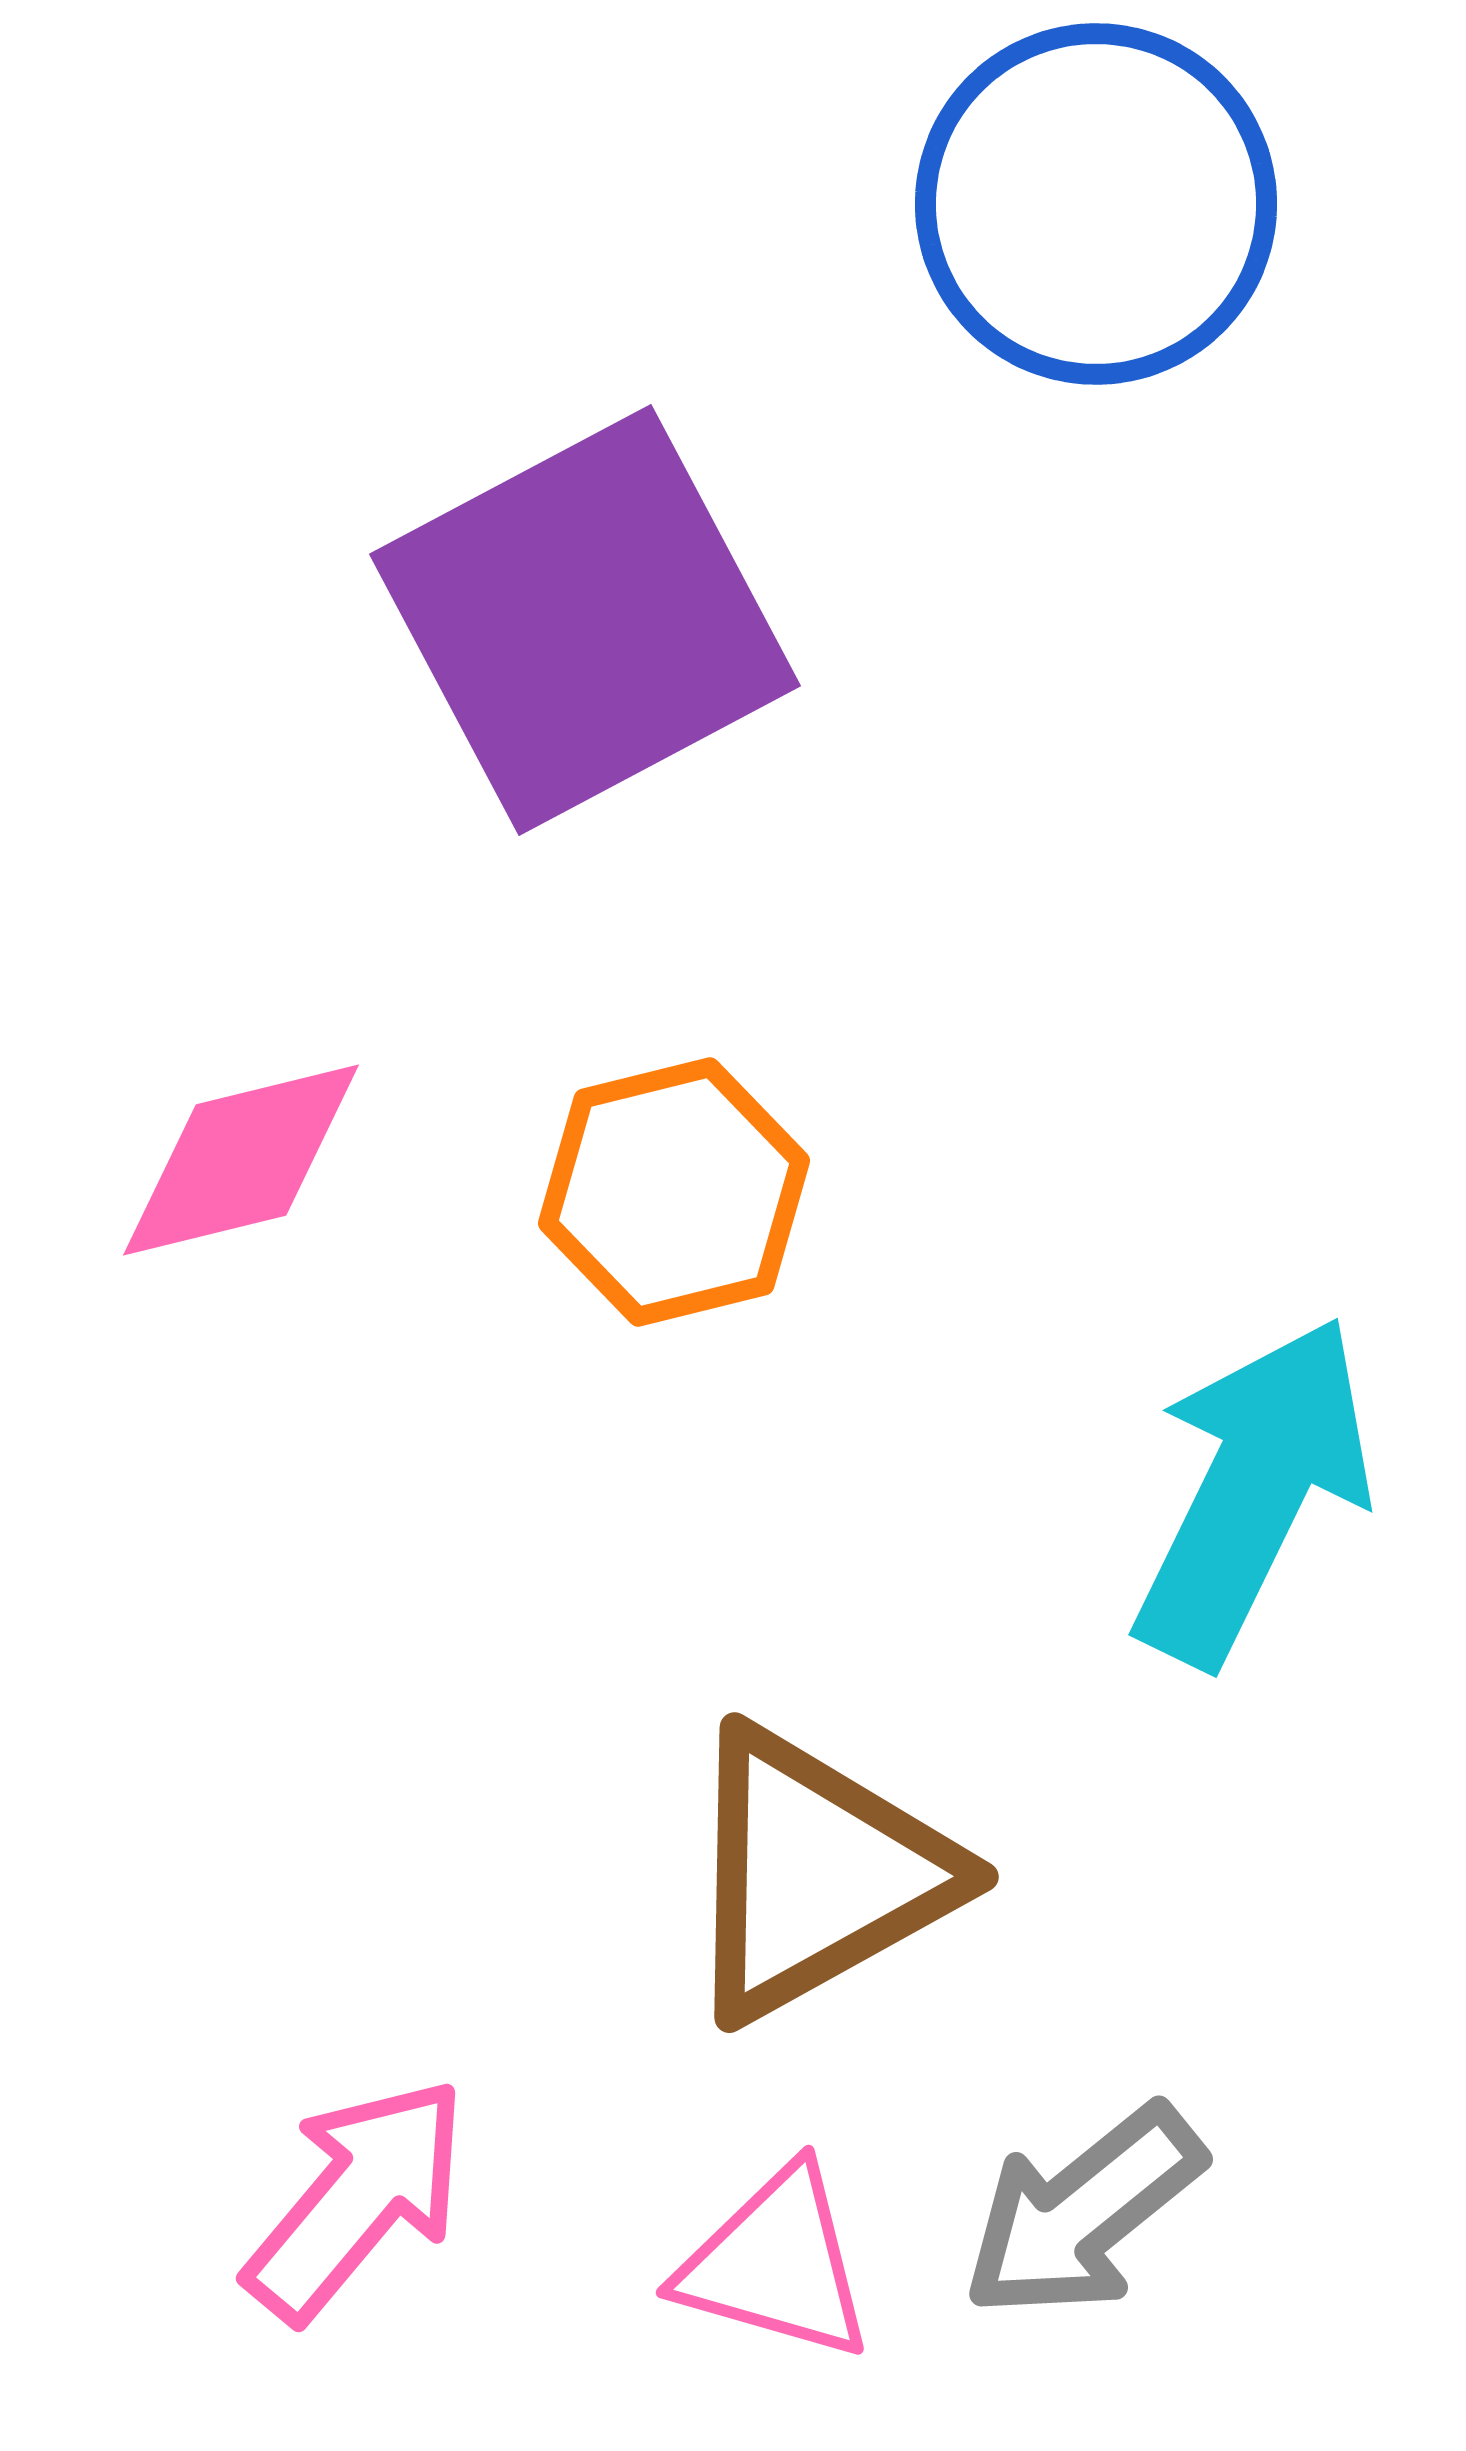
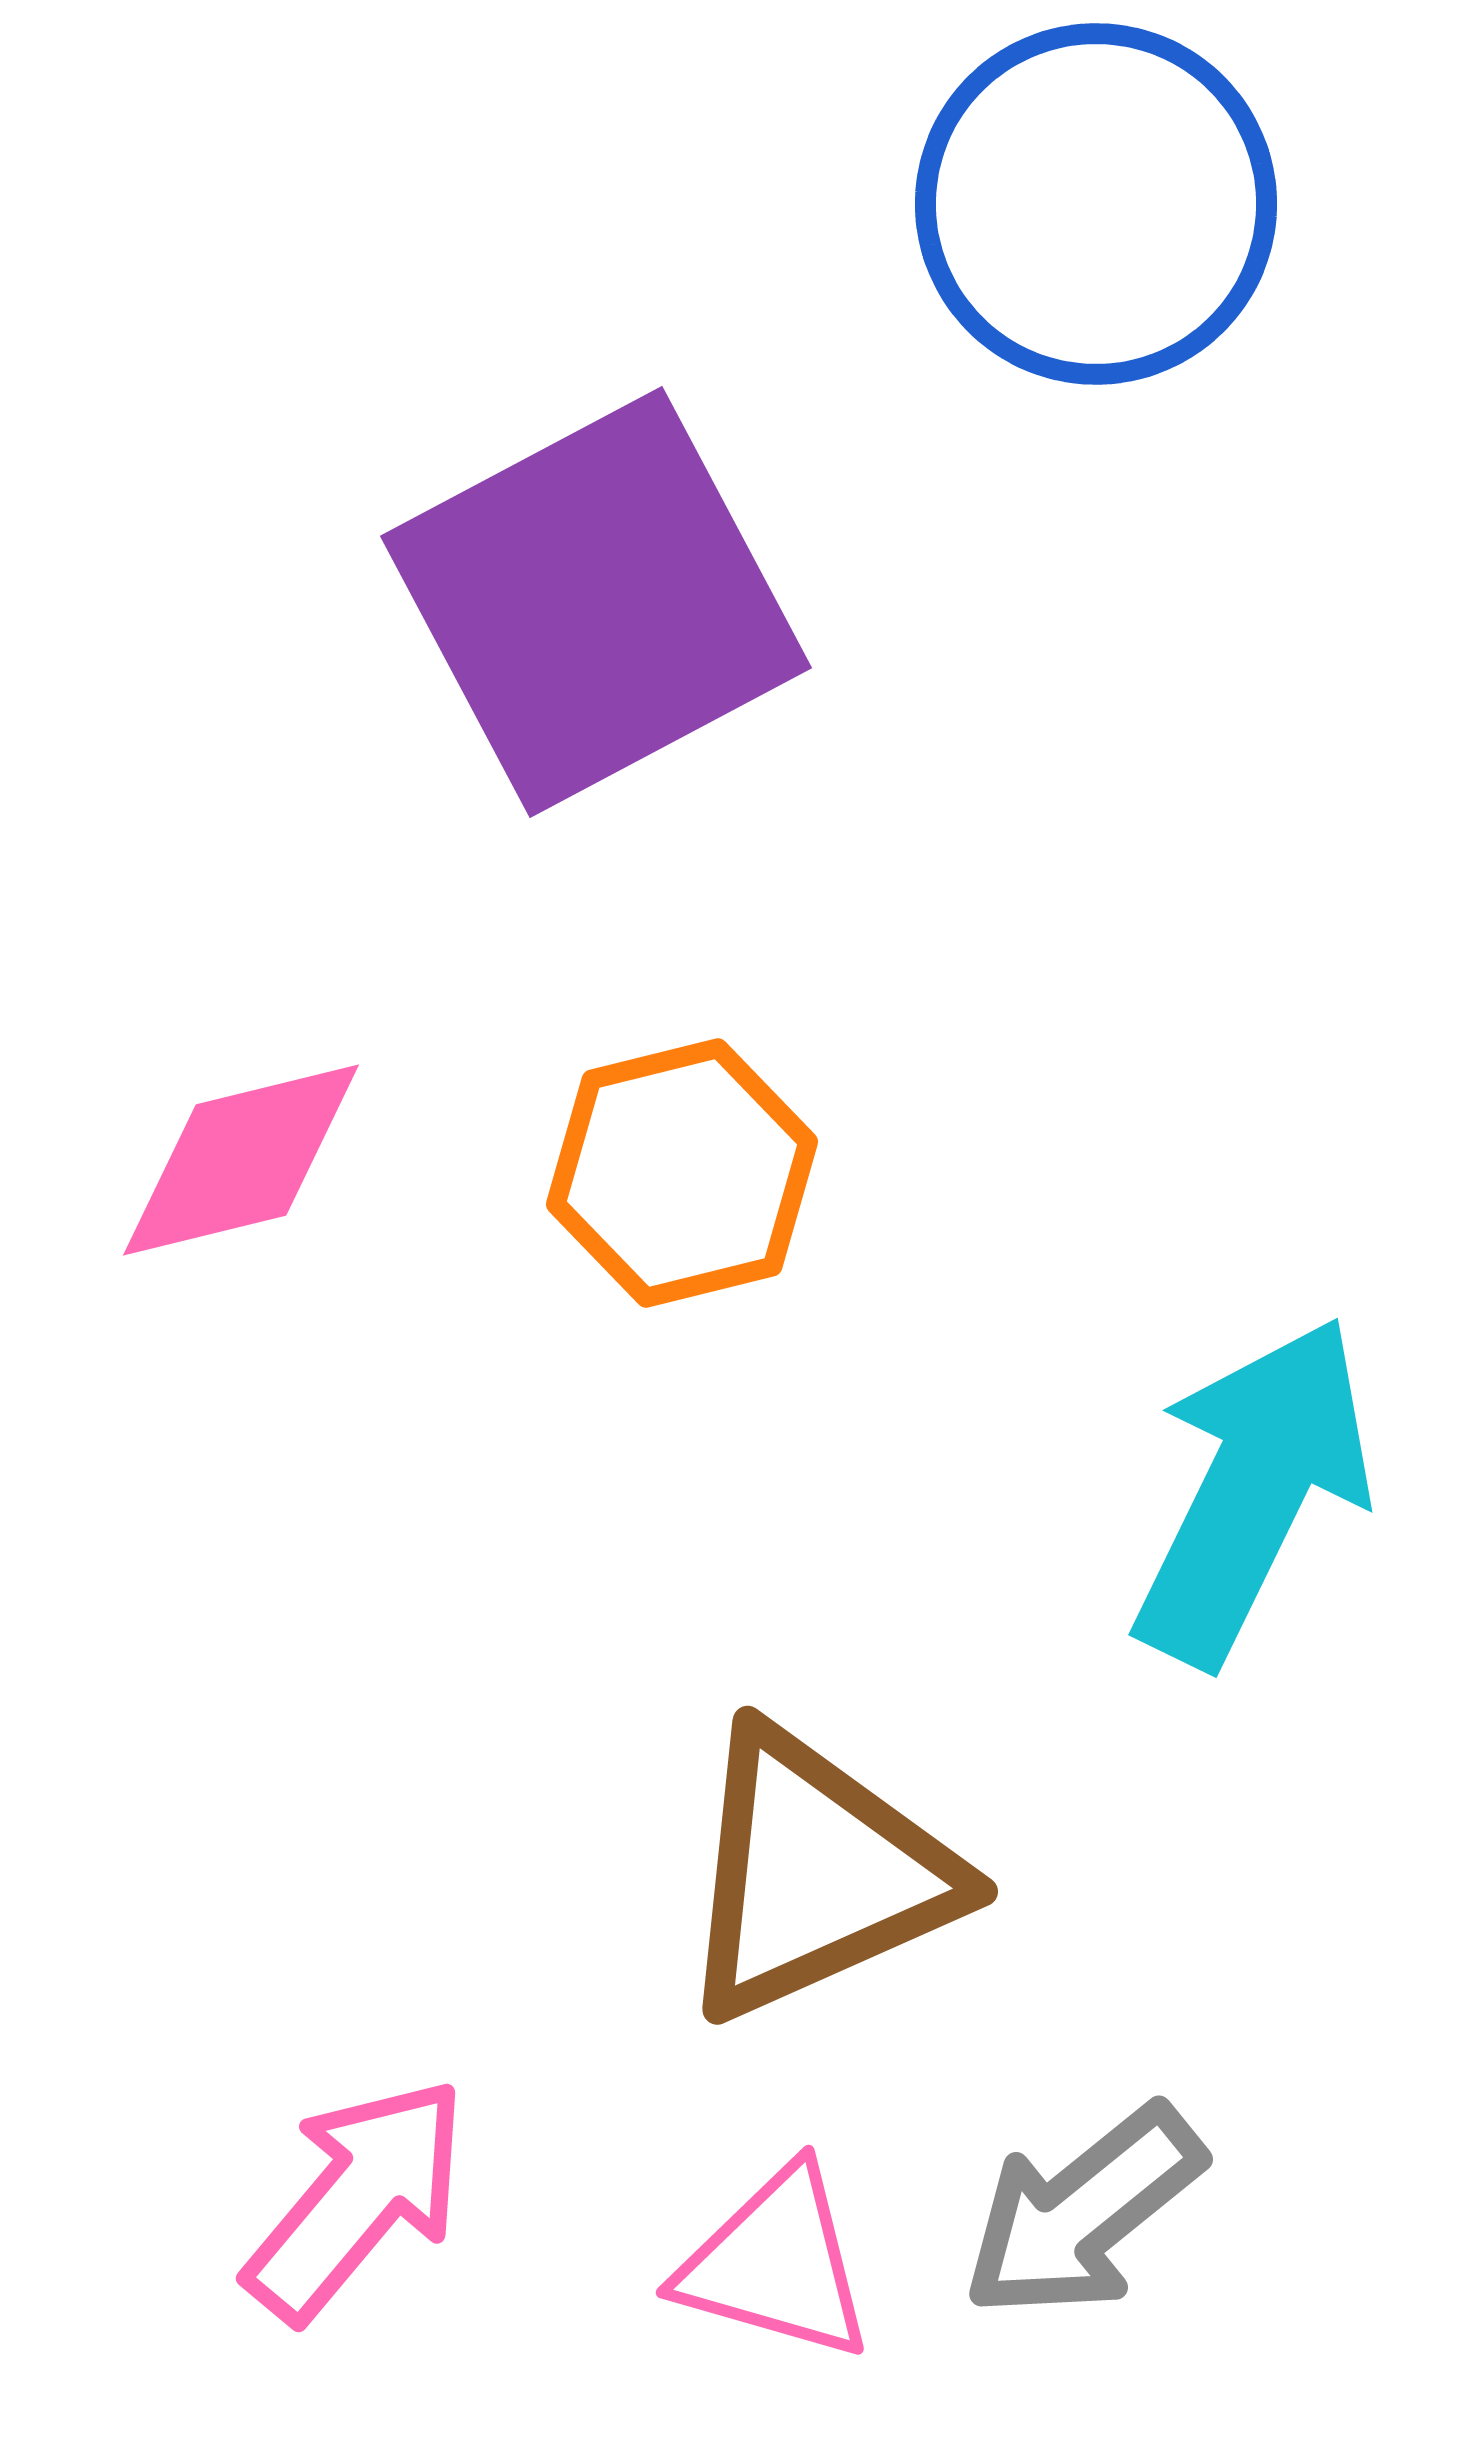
purple square: moved 11 px right, 18 px up
orange hexagon: moved 8 px right, 19 px up
brown triangle: rotated 5 degrees clockwise
